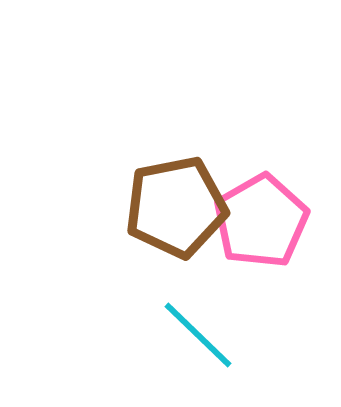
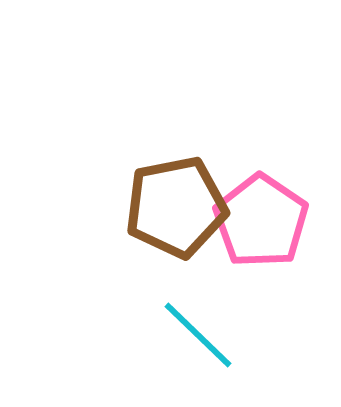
pink pentagon: rotated 8 degrees counterclockwise
